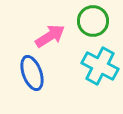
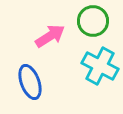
blue ellipse: moved 2 px left, 9 px down
